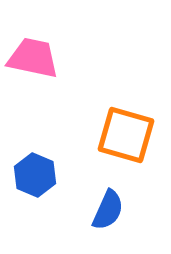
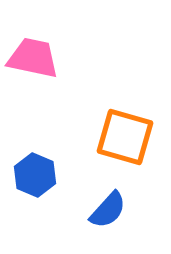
orange square: moved 1 px left, 2 px down
blue semicircle: rotated 18 degrees clockwise
